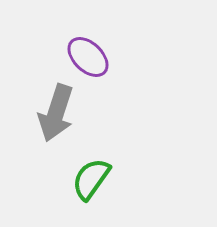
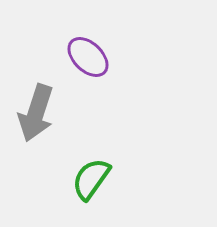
gray arrow: moved 20 px left
